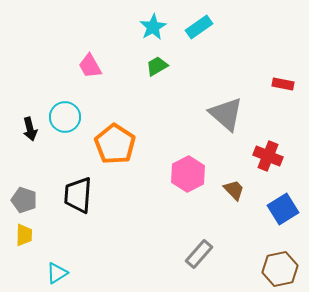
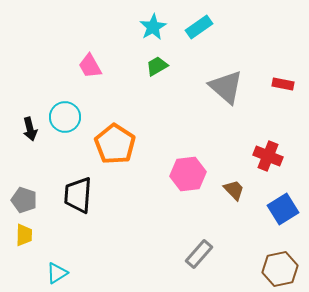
gray triangle: moved 27 px up
pink hexagon: rotated 20 degrees clockwise
